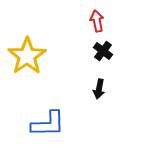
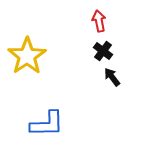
red arrow: moved 2 px right
black arrow: moved 13 px right, 12 px up; rotated 132 degrees clockwise
blue L-shape: moved 1 px left
